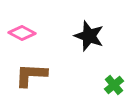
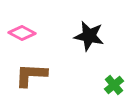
black star: rotated 8 degrees counterclockwise
